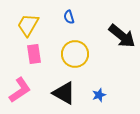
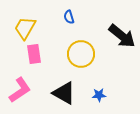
yellow trapezoid: moved 3 px left, 3 px down
yellow circle: moved 6 px right
blue star: rotated 16 degrees clockwise
